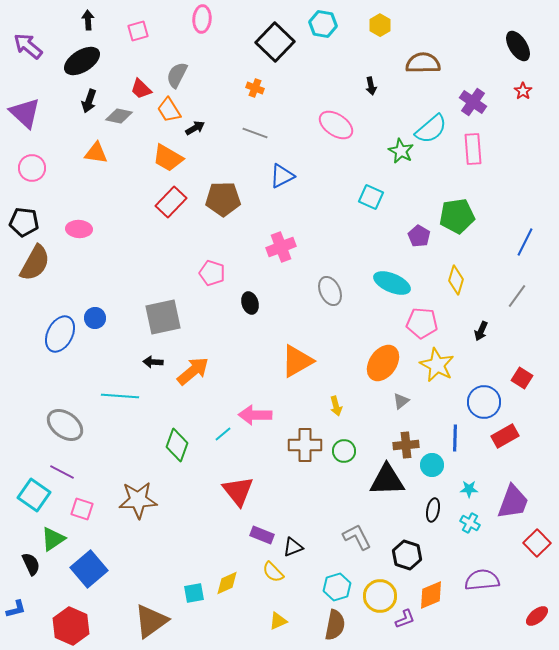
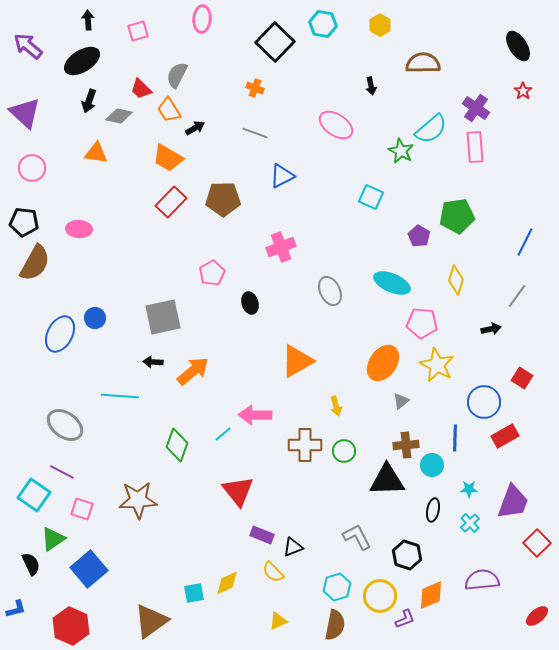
purple cross at (473, 102): moved 3 px right, 6 px down
pink rectangle at (473, 149): moved 2 px right, 2 px up
pink pentagon at (212, 273): rotated 25 degrees clockwise
black arrow at (481, 331): moved 10 px right, 2 px up; rotated 126 degrees counterclockwise
cyan cross at (470, 523): rotated 18 degrees clockwise
